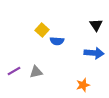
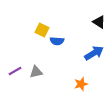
black triangle: moved 3 px right, 3 px up; rotated 24 degrees counterclockwise
yellow square: rotated 16 degrees counterclockwise
blue arrow: rotated 36 degrees counterclockwise
purple line: moved 1 px right
orange star: moved 2 px left, 1 px up
